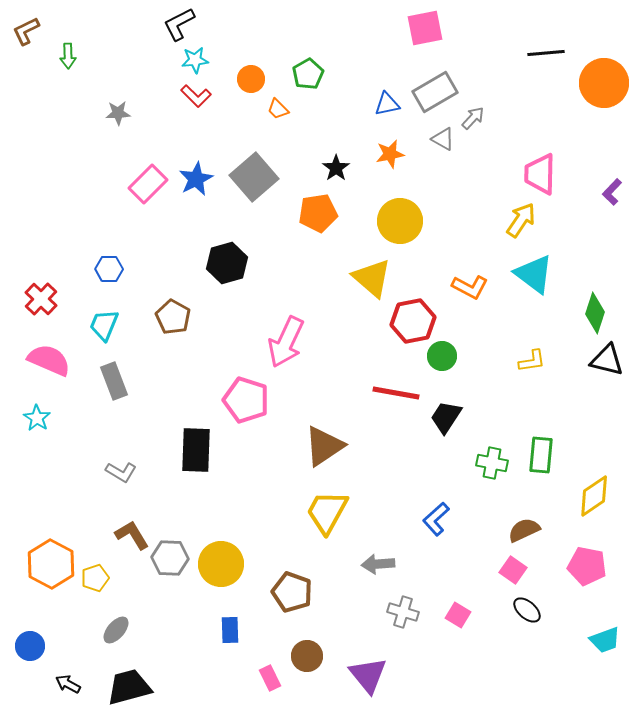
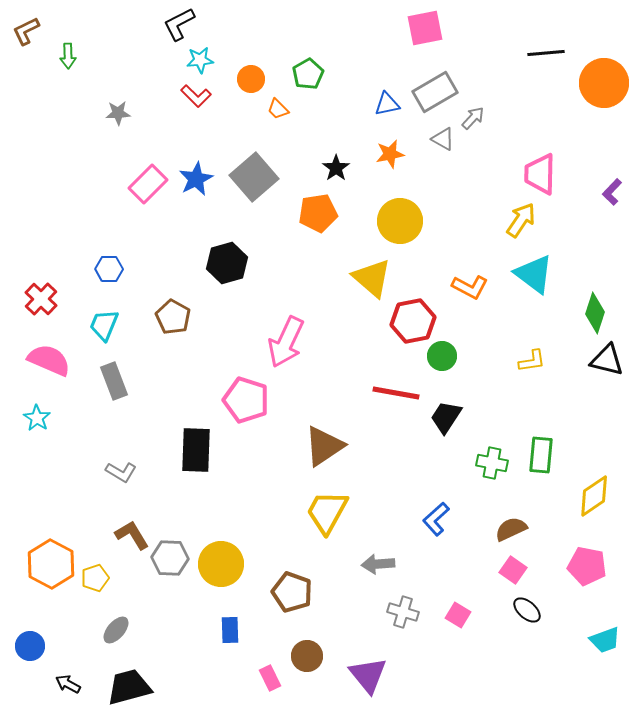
cyan star at (195, 60): moved 5 px right
brown semicircle at (524, 530): moved 13 px left, 1 px up
